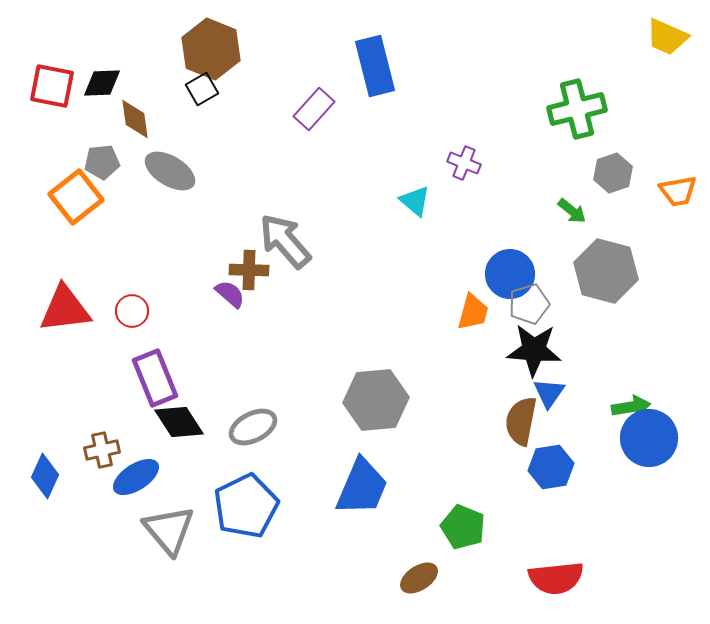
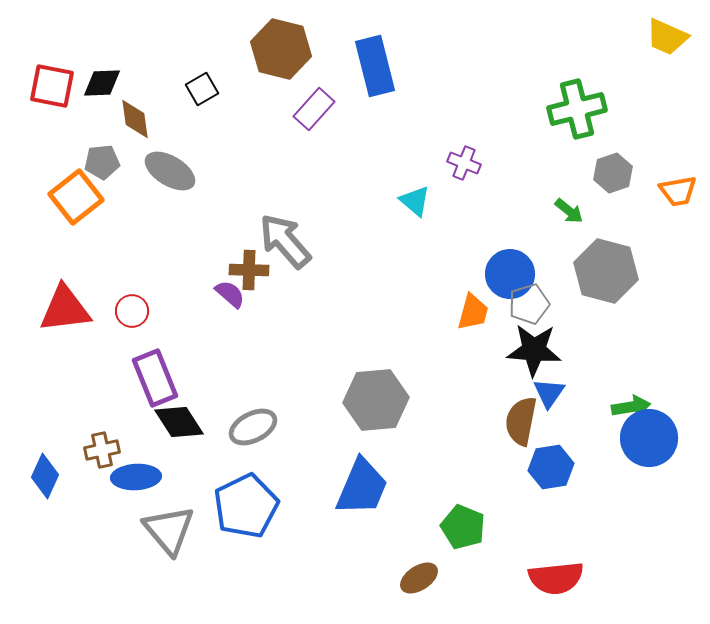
brown hexagon at (211, 49): moved 70 px right; rotated 8 degrees counterclockwise
green arrow at (572, 211): moved 3 px left
blue ellipse at (136, 477): rotated 30 degrees clockwise
